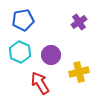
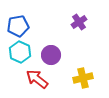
blue pentagon: moved 5 px left, 6 px down
yellow cross: moved 4 px right, 6 px down
red arrow: moved 3 px left, 4 px up; rotated 20 degrees counterclockwise
